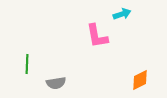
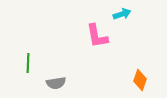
green line: moved 1 px right, 1 px up
orange diamond: rotated 45 degrees counterclockwise
